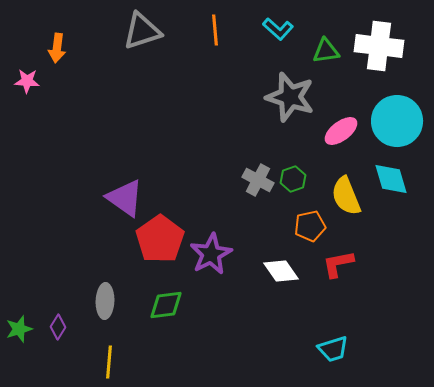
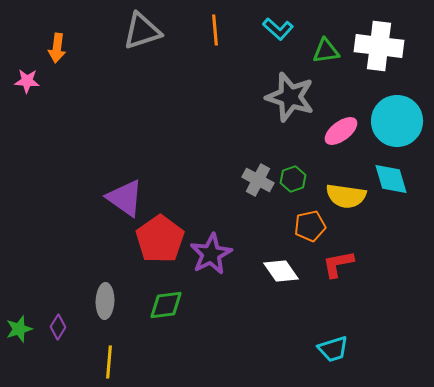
yellow semicircle: rotated 60 degrees counterclockwise
